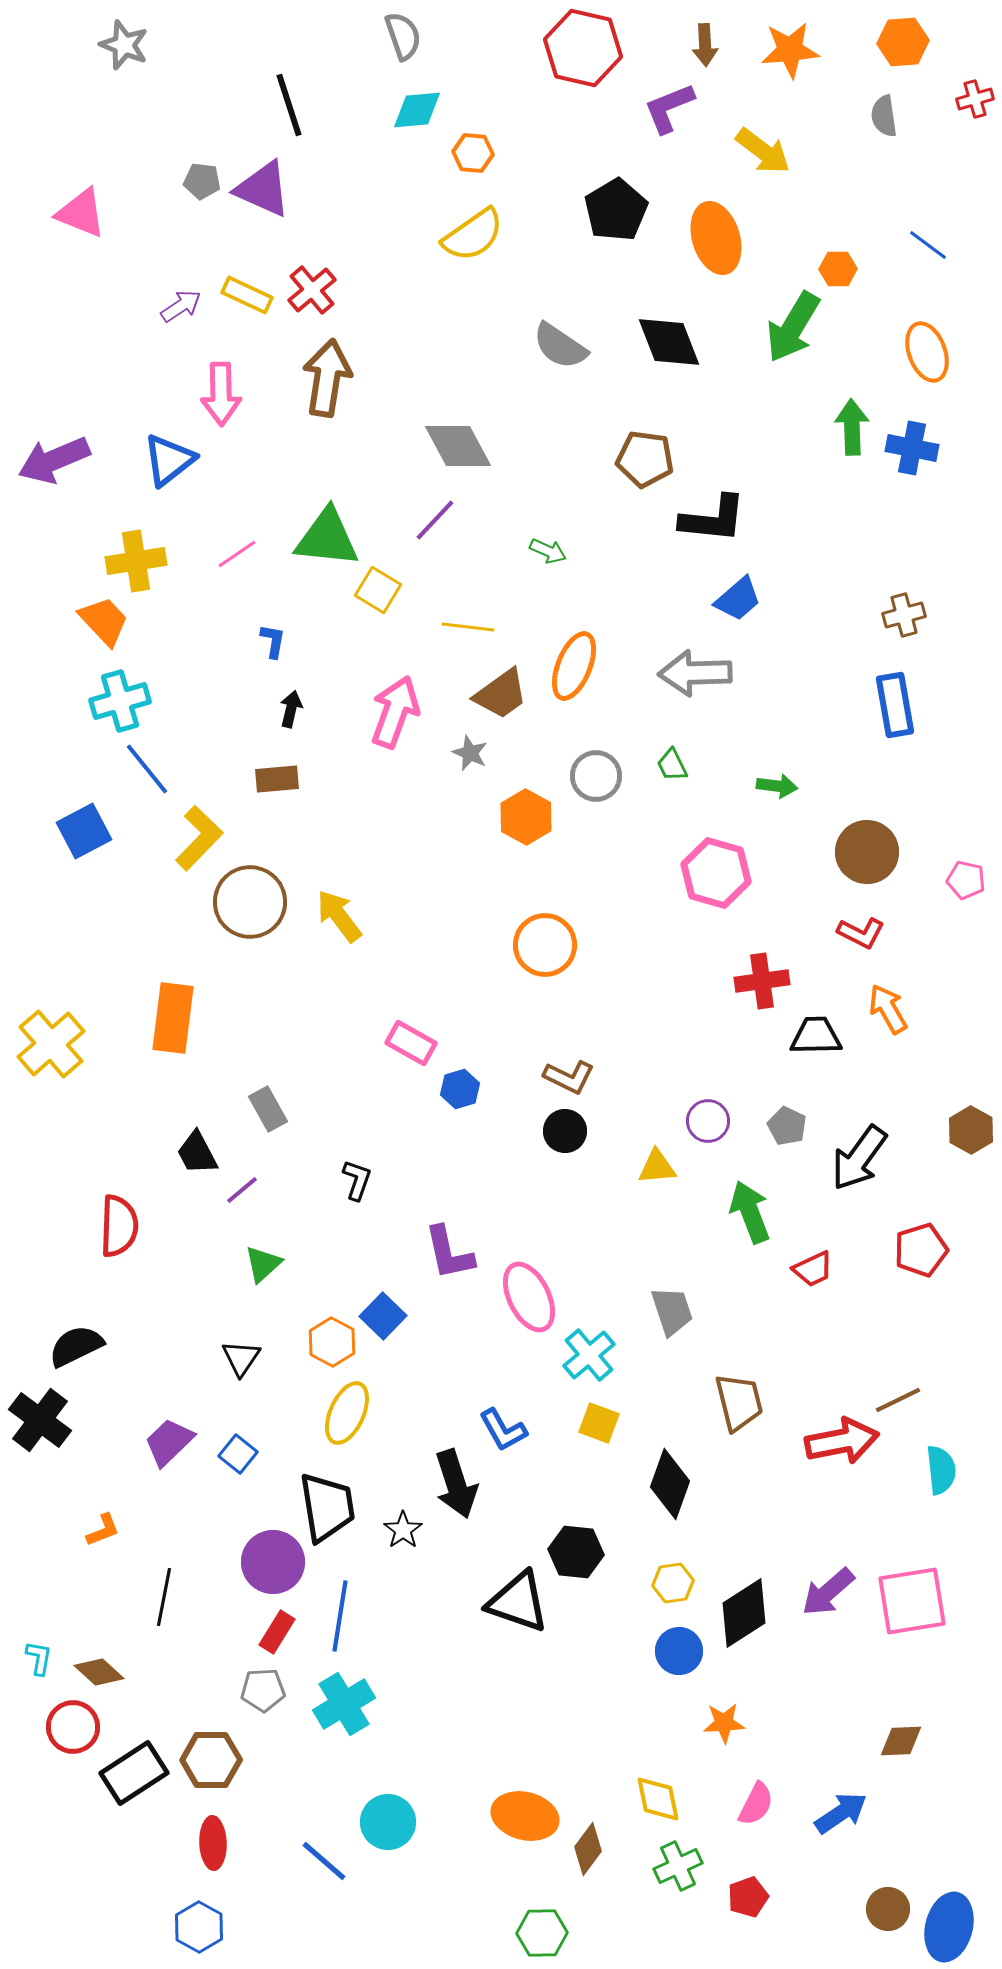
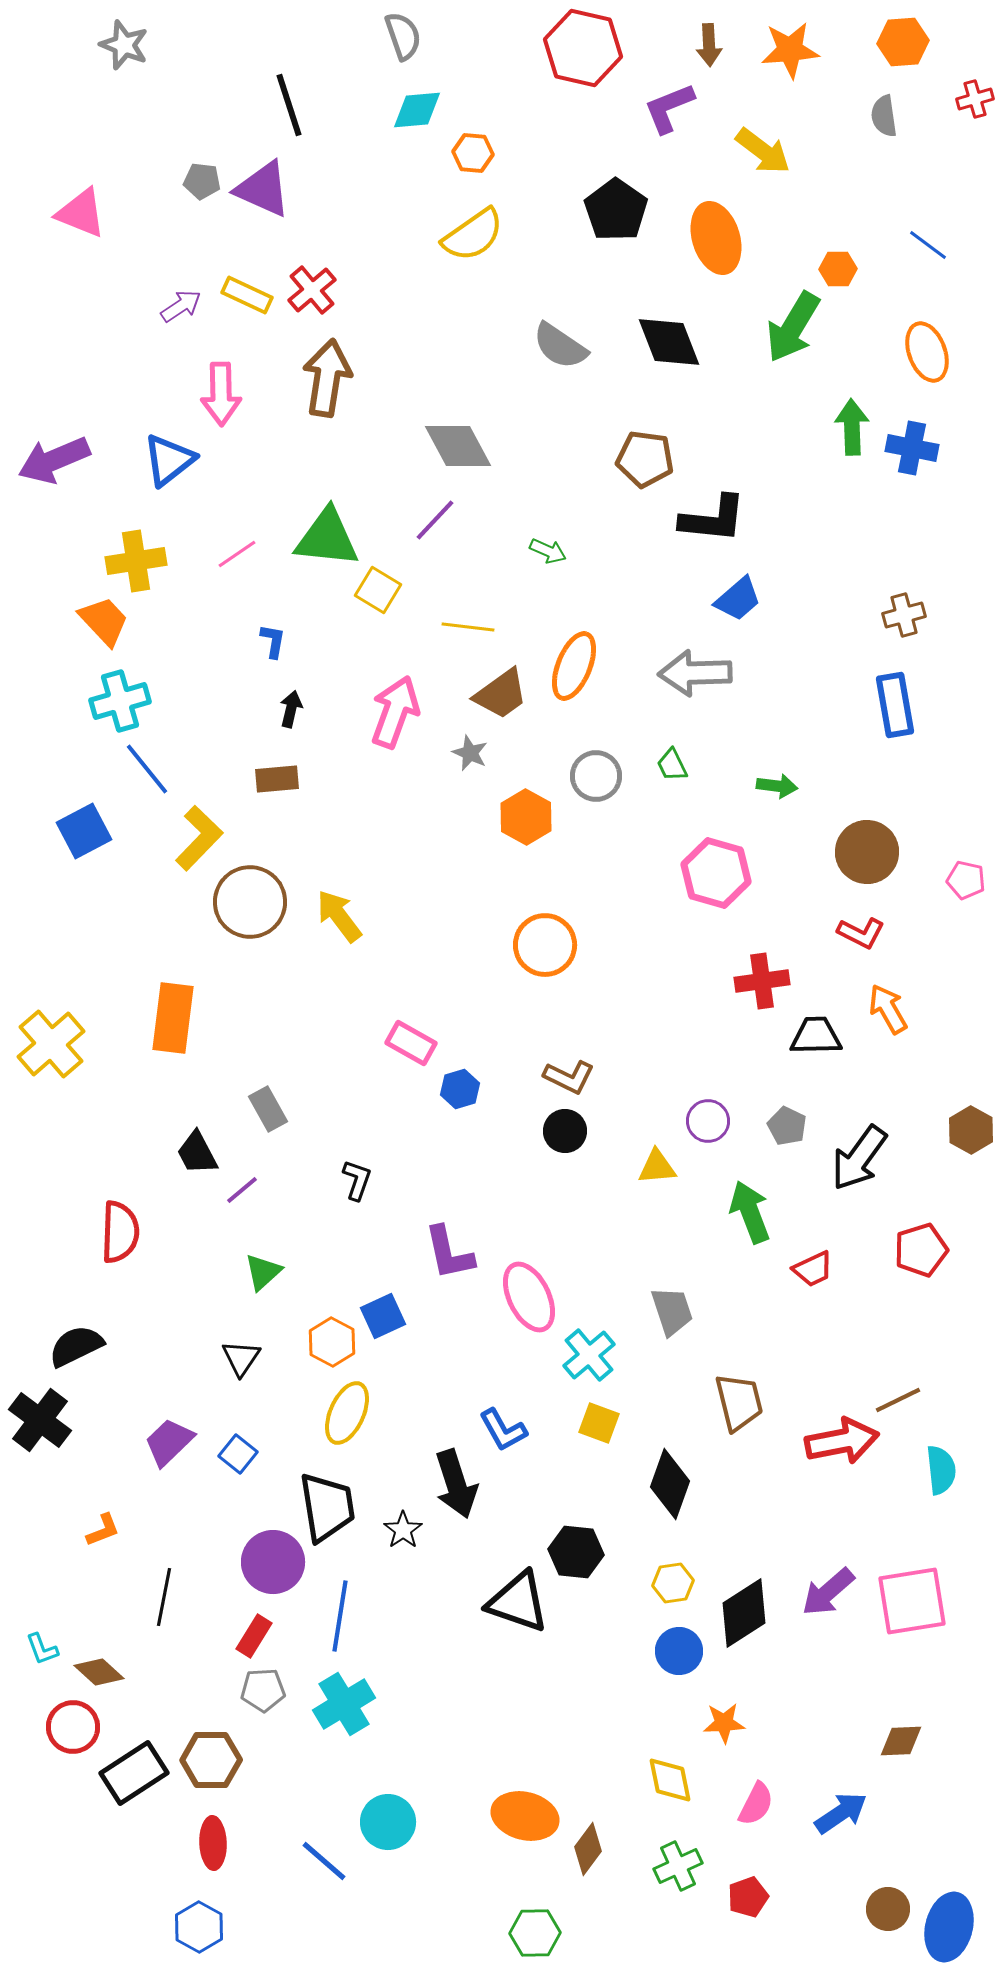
brown arrow at (705, 45): moved 4 px right
black pentagon at (616, 210): rotated 6 degrees counterclockwise
red semicircle at (119, 1226): moved 1 px right, 6 px down
green triangle at (263, 1264): moved 8 px down
blue square at (383, 1316): rotated 21 degrees clockwise
red rectangle at (277, 1632): moved 23 px left, 4 px down
cyan L-shape at (39, 1658): moved 3 px right, 9 px up; rotated 150 degrees clockwise
yellow diamond at (658, 1799): moved 12 px right, 19 px up
green hexagon at (542, 1933): moved 7 px left
